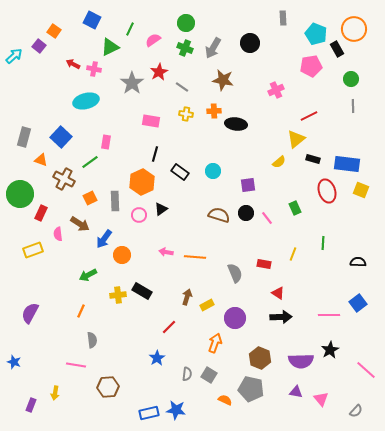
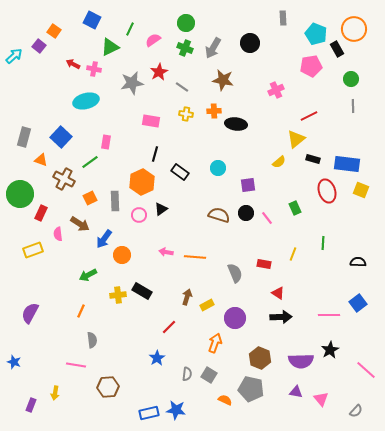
gray star at (132, 83): rotated 25 degrees clockwise
cyan circle at (213, 171): moved 5 px right, 3 px up
